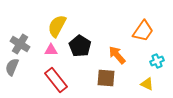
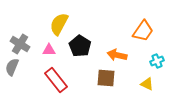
yellow semicircle: moved 2 px right, 2 px up
pink triangle: moved 2 px left
orange arrow: rotated 36 degrees counterclockwise
